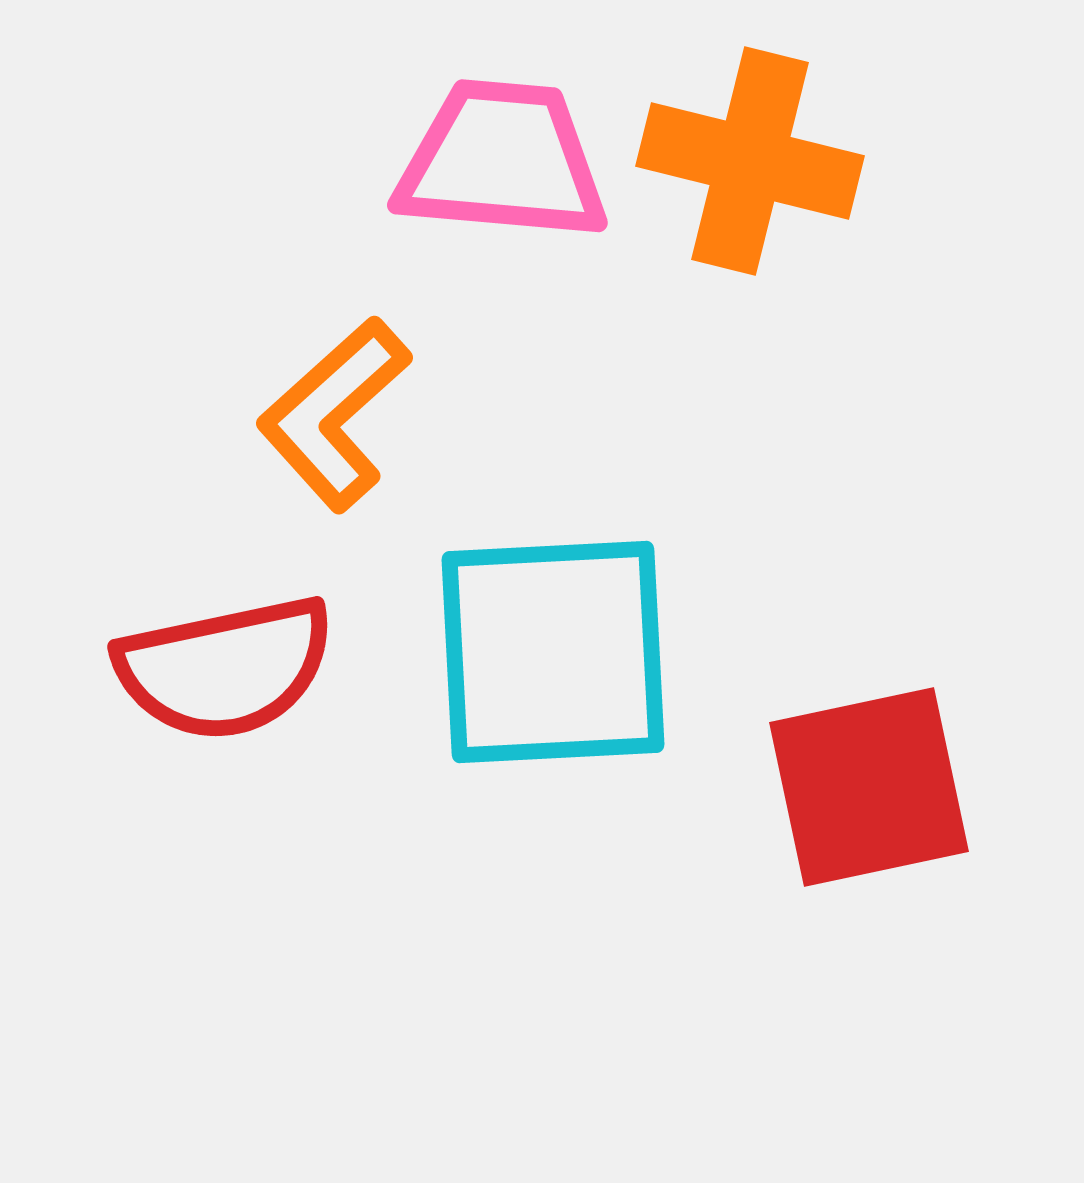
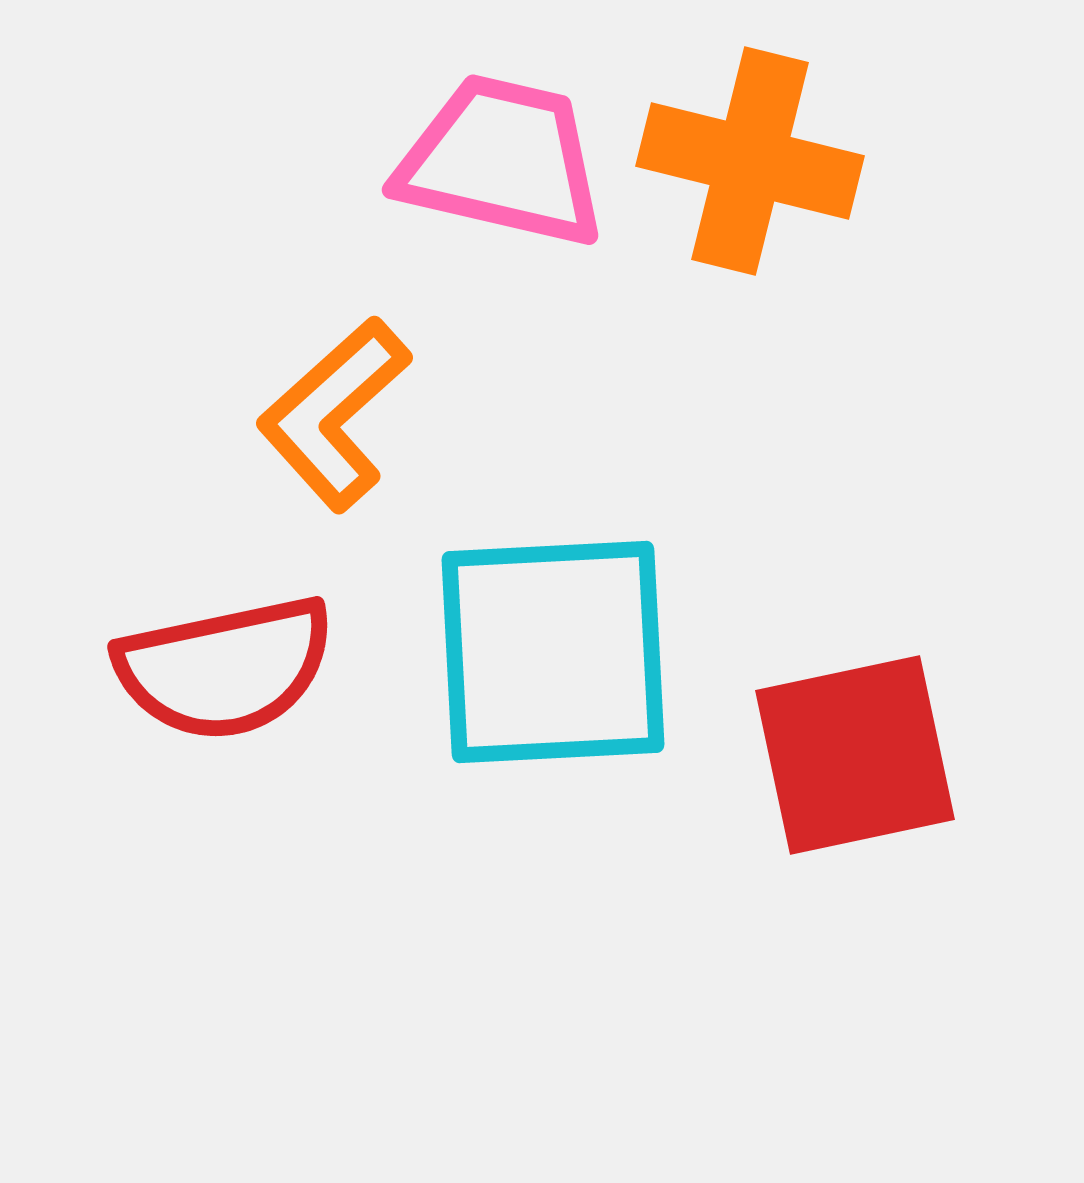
pink trapezoid: rotated 8 degrees clockwise
red square: moved 14 px left, 32 px up
